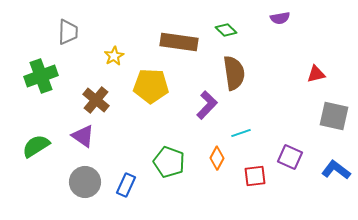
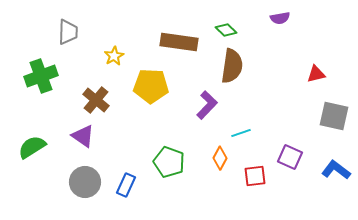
brown semicircle: moved 2 px left, 7 px up; rotated 16 degrees clockwise
green semicircle: moved 4 px left, 1 px down
orange diamond: moved 3 px right
